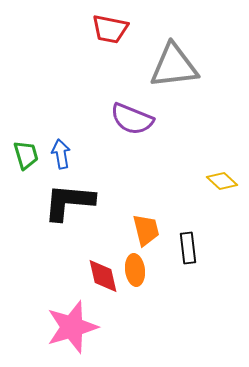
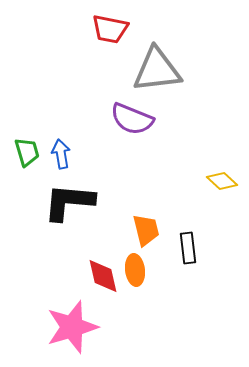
gray triangle: moved 17 px left, 4 px down
green trapezoid: moved 1 px right, 3 px up
